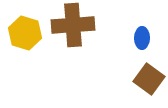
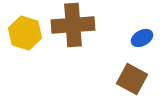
blue ellipse: rotated 60 degrees clockwise
brown square: moved 17 px left; rotated 8 degrees counterclockwise
